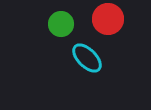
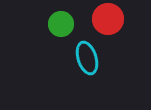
cyan ellipse: rotated 28 degrees clockwise
